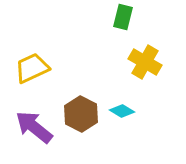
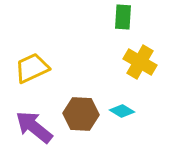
green rectangle: rotated 10 degrees counterclockwise
yellow cross: moved 5 px left
brown hexagon: rotated 24 degrees counterclockwise
